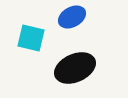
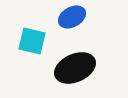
cyan square: moved 1 px right, 3 px down
